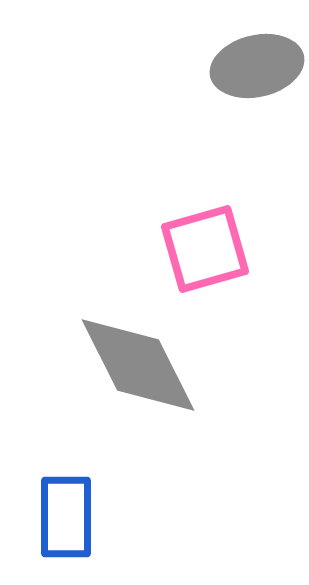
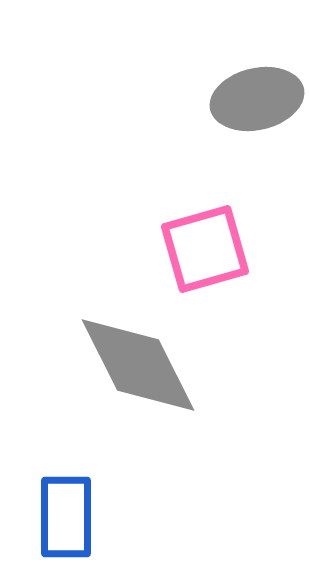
gray ellipse: moved 33 px down
